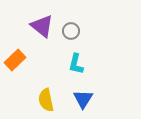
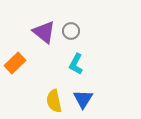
purple triangle: moved 2 px right, 6 px down
orange rectangle: moved 3 px down
cyan L-shape: rotated 15 degrees clockwise
yellow semicircle: moved 8 px right, 1 px down
